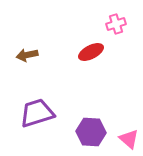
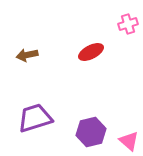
pink cross: moved 12 px right
purple trapezoid: moved 2 px left, 5 px down
purple hexagon: rotated 16 degrees counterclockwise
pink triangle: moved 2 px down
